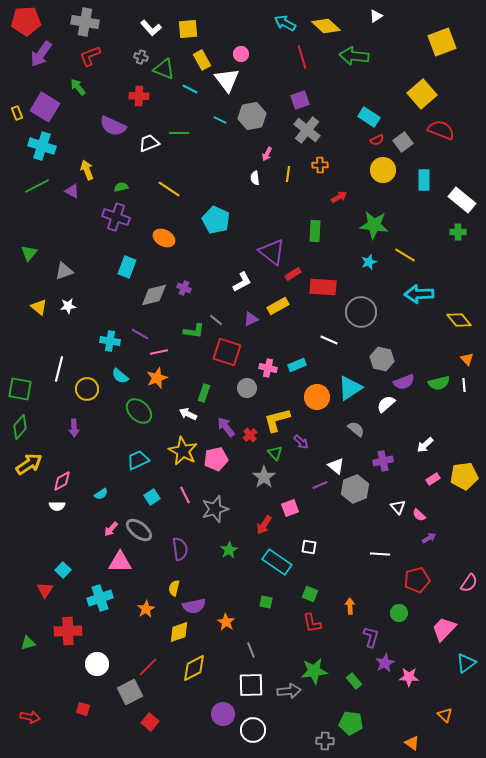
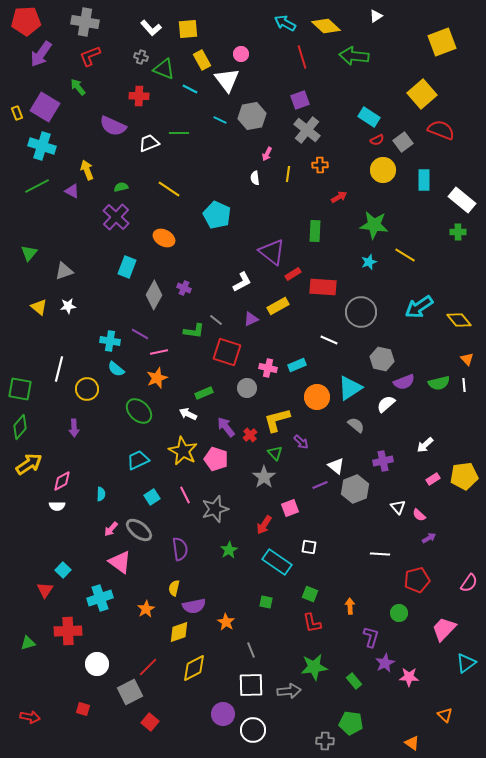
purple cross at (116, 217): rotated 24 degrees clockwise
cyan pentagon at (216, 220): moved 1 px right, 5 px up
cyan arrow at (419, 294): moved 13 px down; rotated 32 degrees counterclockwise
gray diamond at (154, 295): rotated 48 degrees counterclockwise
cyan semicircle at (120, 376): moved 4 px left, 7 px up
green rectangle at (204, 393): rotated 48 degrees clockwise
gray semicircle at (356, 429): moved 4 px up
pink pentagon at (216, 459): rotated 30 degrees clockwise
cyan semicircle at (101, 494): rotated 56 degrees counterclockwise
pink triangle at (120, 562): rotated 35 degrees clockwise
green star at (314, 671): moved 4 px up
